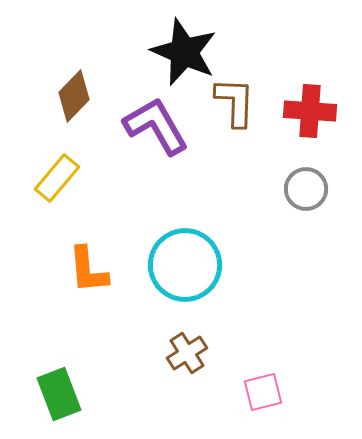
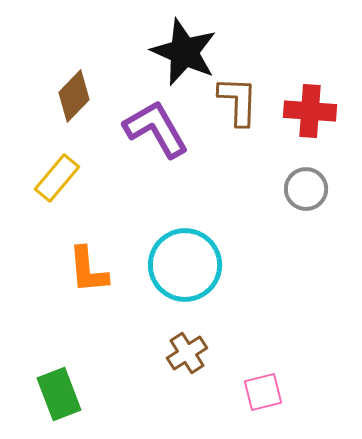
brown L-shape: moved 3 px right, 1 px up
purple L-shape: moved 3 px down
